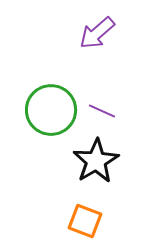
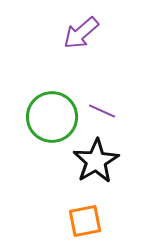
purple arrow: moved 16 px left
green circle: moved 1 px right, 7 px down
orange square: rotated 32 degrees counterclockwise
